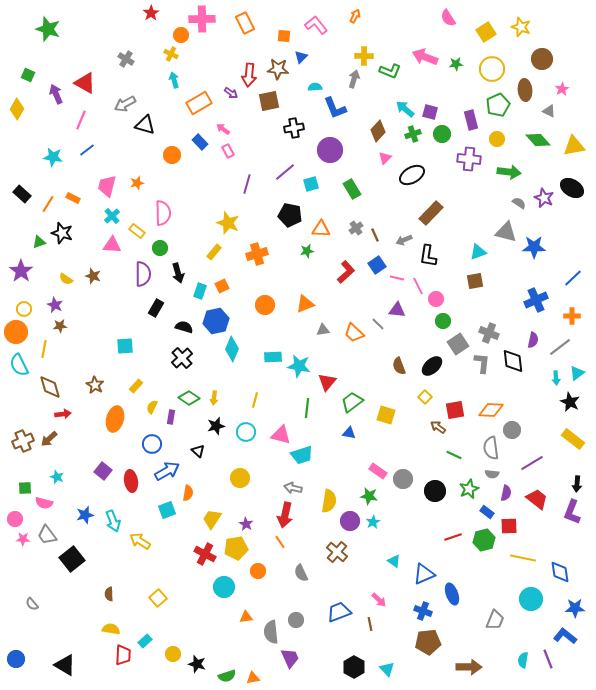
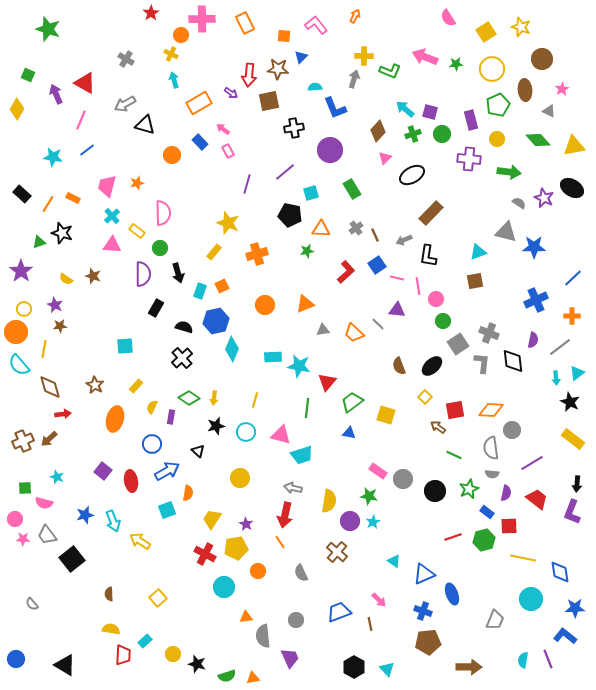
cyan square at (311, 184): moved 9 px down
pink line at (418, 286): rotated 18 degrees clockwise
cyan semicircle at (19, 365): rotated 15 degrees counterclockwise
gray semicircle at (271, 632): moved 8 px left, 4 px down
